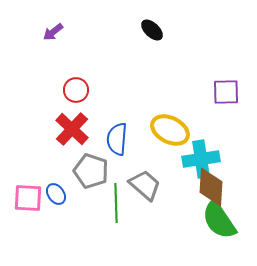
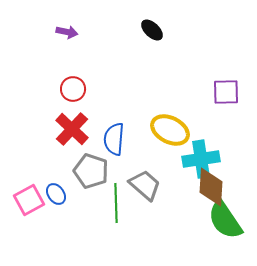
purple arrow: moved 14 px right; rotated 130 degrees counterclockwise
red circle: moved 3 px left, 1 px up
blue semicircle: moved 3 px left
pink square: moved 1 px right, 2 px down; rotated 32 degrees counterclockwise
green semicircle: moved 6 px right
